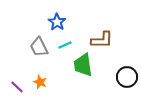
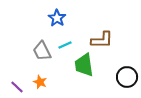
blue star: moved 4 px up
gray trapezoid: moved 3 px right, 4 px down
green trapezoid: moved 1 px right
